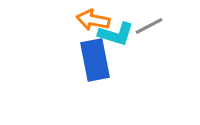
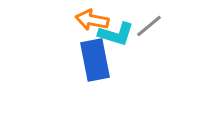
orange arrow: moved 1 px left
gray line: rotated 12 degrees counterclockwise
